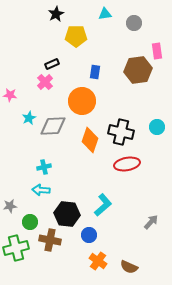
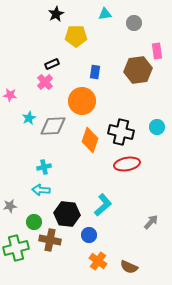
green circle: moved 4 px right
